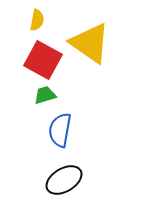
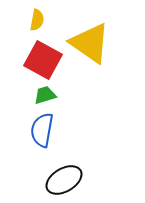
blue semicircle: moved 18 px left
